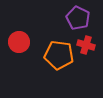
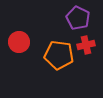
red cross: rotated 30 degrees counterclockwise
